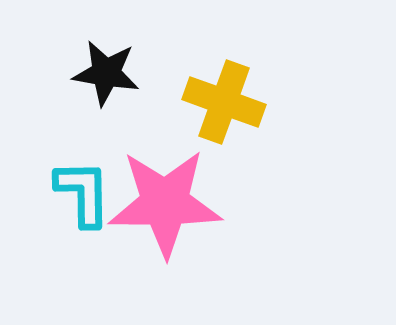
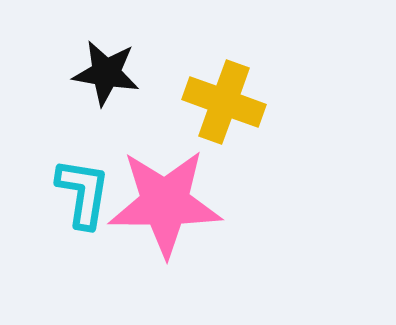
cyan L-shape: rotated 10 degrees clockwise
